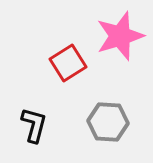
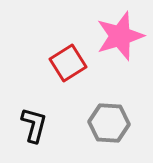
gray hexagon: moved 1 px right, 1 px down
